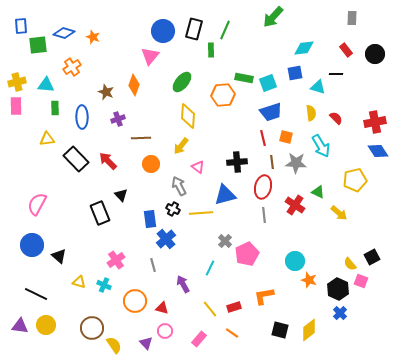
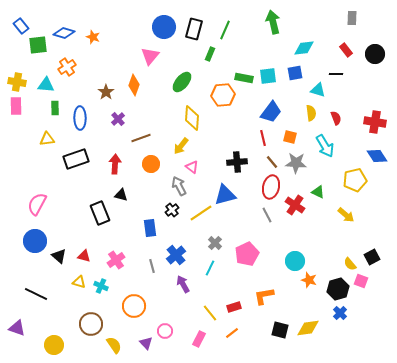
green arrow at (273, 17): moved 5 px down; rotated 125 degrees clockwise
blue rectangle at (21, 26): rotated 35 degrees counterclockwise
blue circle at (163, 31): moved 1 px right, 4 px up
green rectangle at (211, 50): moved 1 px left, 4 px down; rotated 24 degrees clockwise
orange cross at (72, 67): moved 5 px left
yellow cross at (17, 82): rotated 24 degrees clockwise
cyan square at (268, 83): moved 7 px up; rotated 12 degrees clockwise
cyan triangle at (318, 87): moved 3 px down
brown star at (106, 92): rotated 14 degrees clockwise
blue trapezoid at (271, 112): rotated 35 degrees counterclockwise
yellow diamond at (188, 116): moved 4 px right, 2 px down
blue ellipse at (82, 117): moved 2 px left, 1 px down
red semicircle at (336, 118): rotated 24 degrees clockwise
purple cross at (118, 119): rotated 24 degrees counterclockwise
red cross at (375, 122): rotated 20 degrees clockwise
orange square at (286, 137): moved 4 px right
brown line at (141, 138): rotated 18 degrees counterclockwise
cyan arrow at (321, 146): moved 4 px right
blue diamond at (378, 151): moved 1 px left, 5 px down
black rectangle at (76, 159): rotated 65 degrees counterclockwise
red arrow at (108, 161): moved 7 px right, 3 px down; rotated 48 degrees clockwise
brown line at (272, 162): rotated 32 degrees counterclockwise
pink triangle at (198, 167): moved 6 px left
red ellipse at (263, 187): moved 8 px right
black triangle at (121, 195): rotated 32 degrees counterclockwise
black cross at (173, 209): moved 1 px left, 1 px down; rotated 24 degrees clockwise
yellow line at (201, 213): rotated 30 degrees counterclockwise
yellow arrow at (339, 213): moved 7 px right, 2 px down
gray line at (264, 215): moved 3 px right; rotated 21 degrees counterclockwise
blue rectangle at (150, 219): moved 9 px down
blue cross at (166, 239): moved 10 px right, 16 px down
gray cross at (225, 241): moved 10 px left, 2 px down
blue circle at (32, 245): moved 3 px right, 4 px up
gray line at (153, 265): moved 1 px left, 1 px down
cyan cross at (104, 285): moved 3 px left, 1 px down
black hexagon at (338, 289): rotated 20 degrees clockwise
orange circle at (135, 301): moved 1 px left, 5 px down
red triangle at (162, 308): moved 78 px left, 52 px up
yellow line at (210, 309): moved 4 px down
yellow circle at (46, 325): moved 8 px right, 20 px down
purple triangle at (20, 326): moved 3 px left, 2 px down; rotated 12 degrees clockwise
brown circle at (92, 328): moved 1 px left, 4 px up
yellow diamond at (309, 330): moved 1 px left, 2 px up; rotated 30 degrees clockwise
orange line at (232, 333): rotated 72 degrees counterclockwise
pink rectangle at (199, 339): rotated 14 degrees counterclockwise
